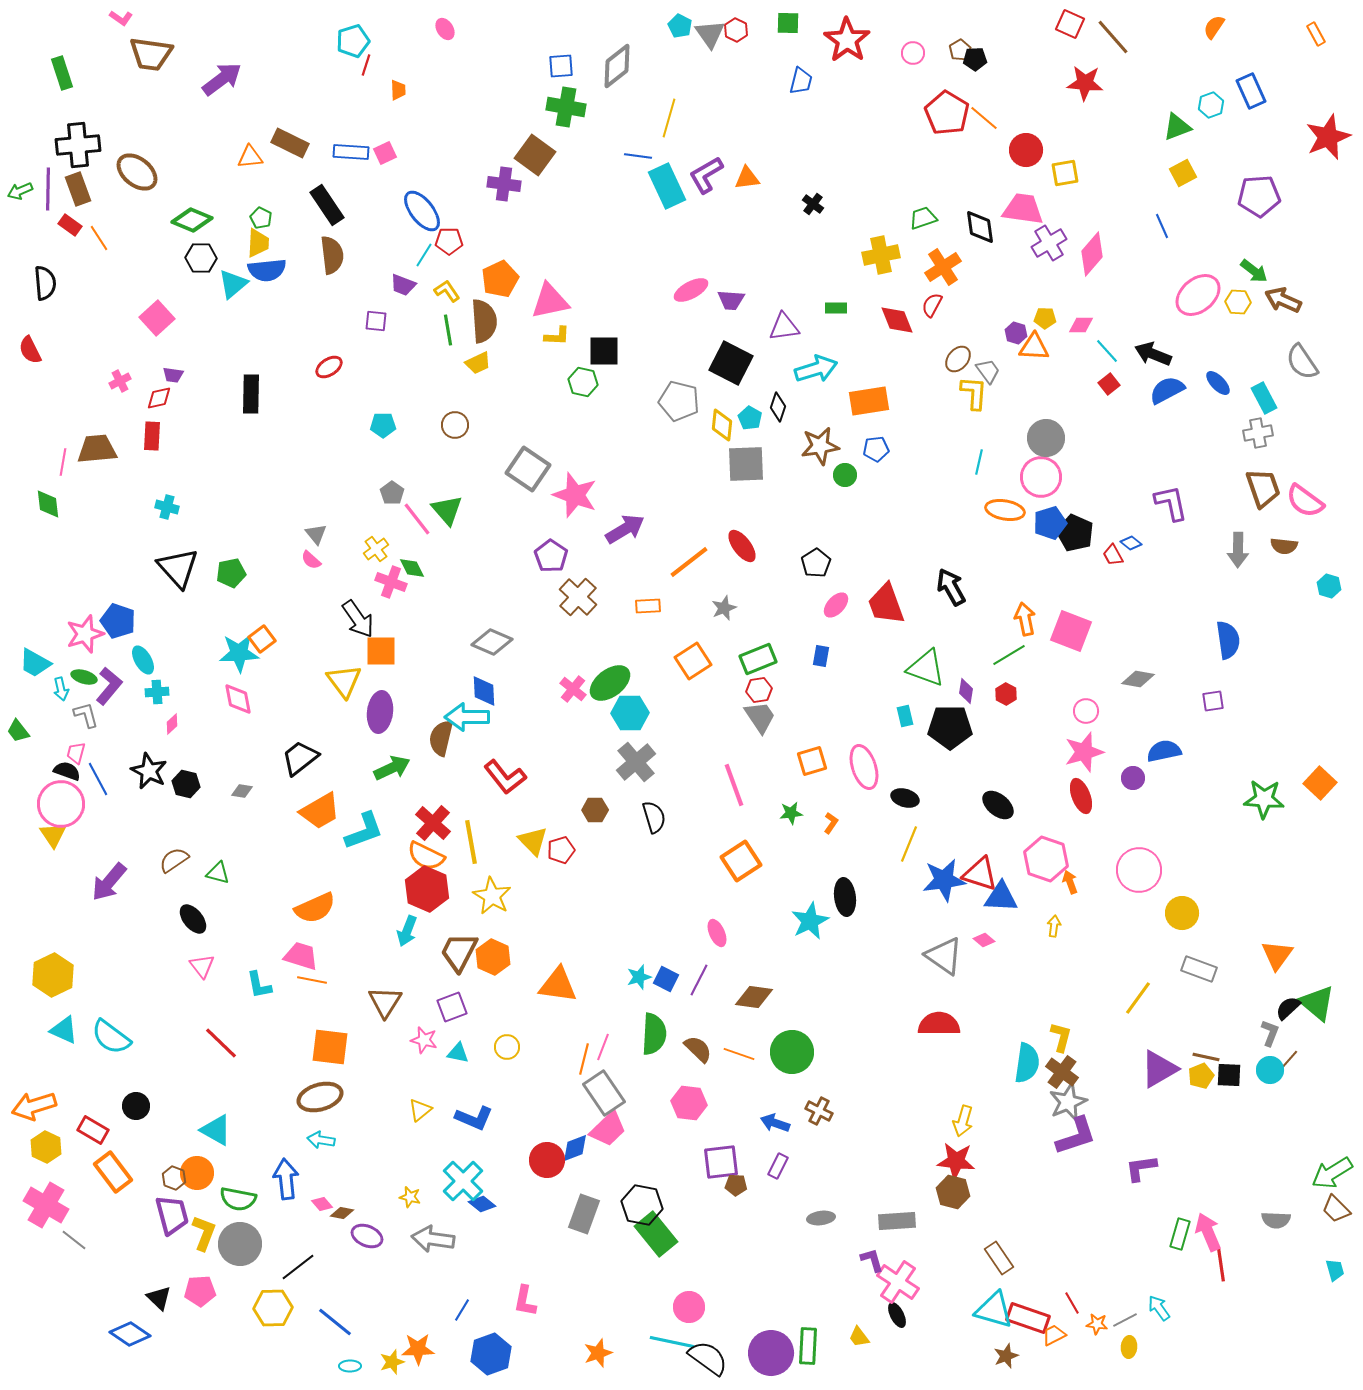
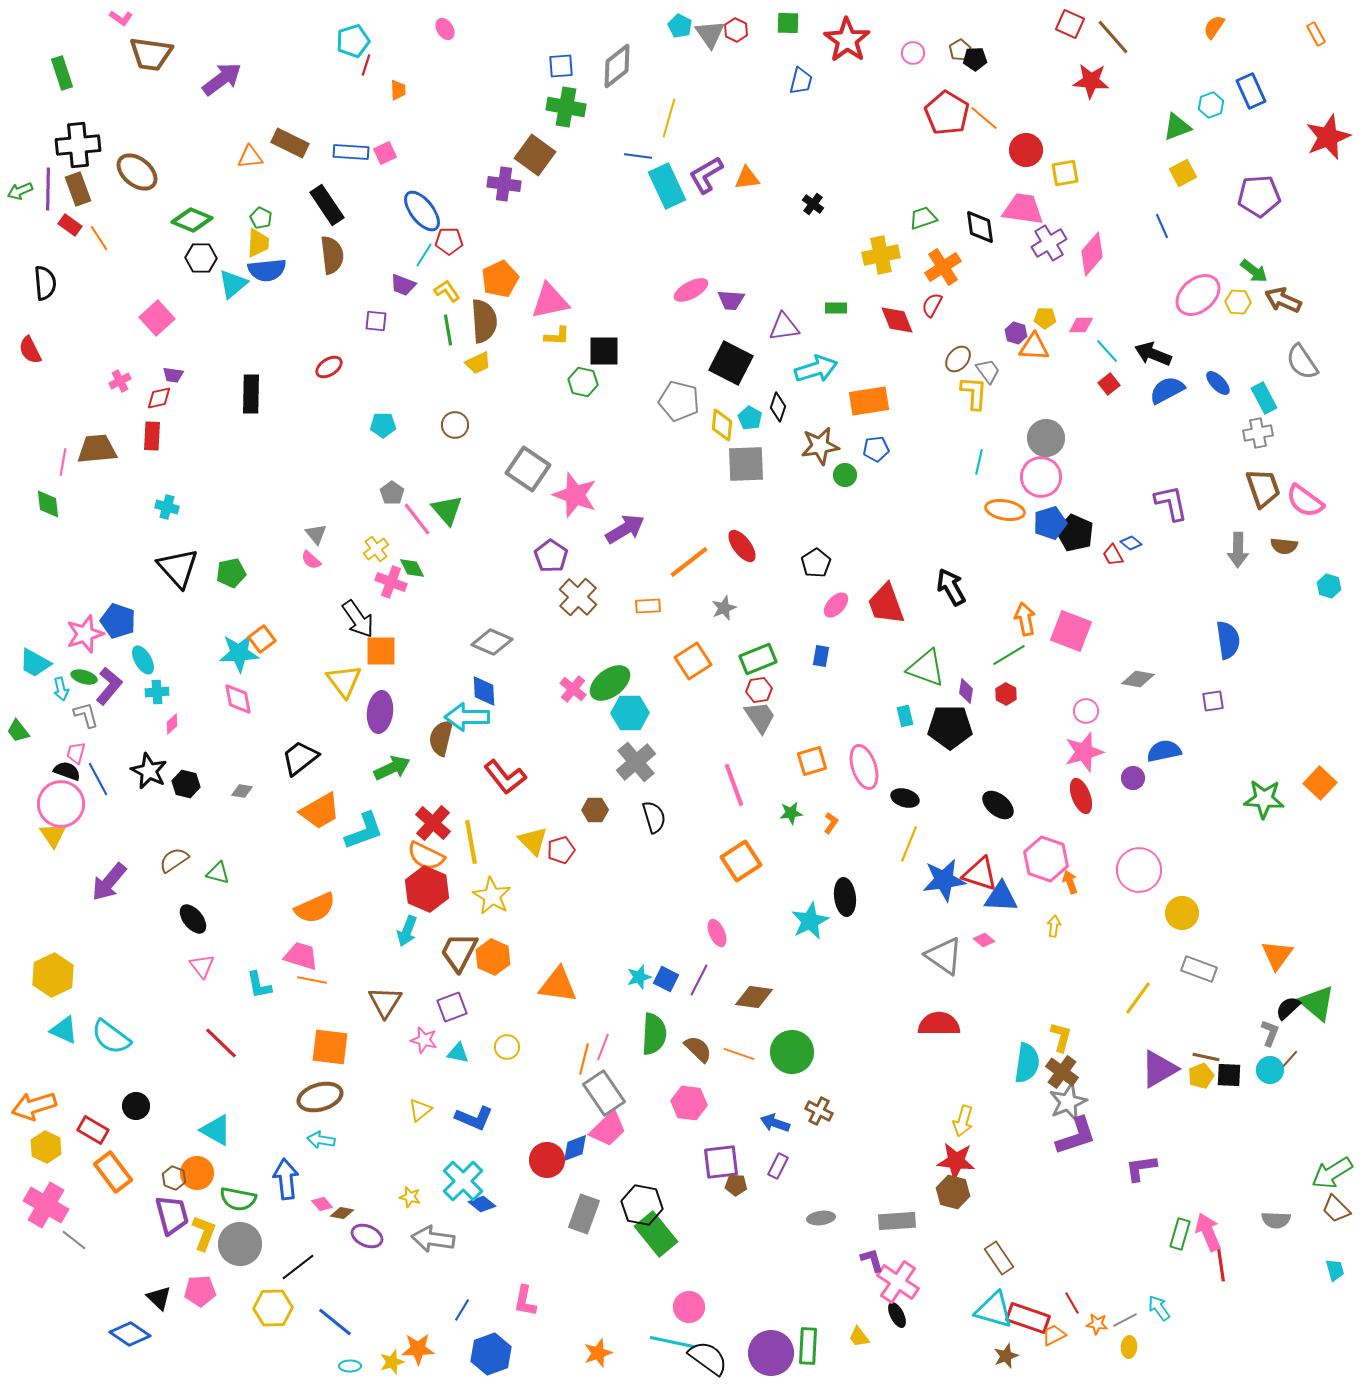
red star at (1085, 83): moved 6 px right, 2 px up
